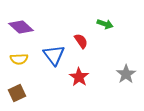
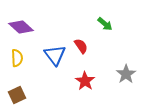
green arrow: rotated 21 degrees clockwise
red semicircle: moved 5 px down
blue triangle: moved 1 px right
yellow semicircle: moved 2 px left, 1 px up; rotated 90 degrees counterclockwise
red star: moved 6 px right, 4 px down
brown square: moved 2 px down
